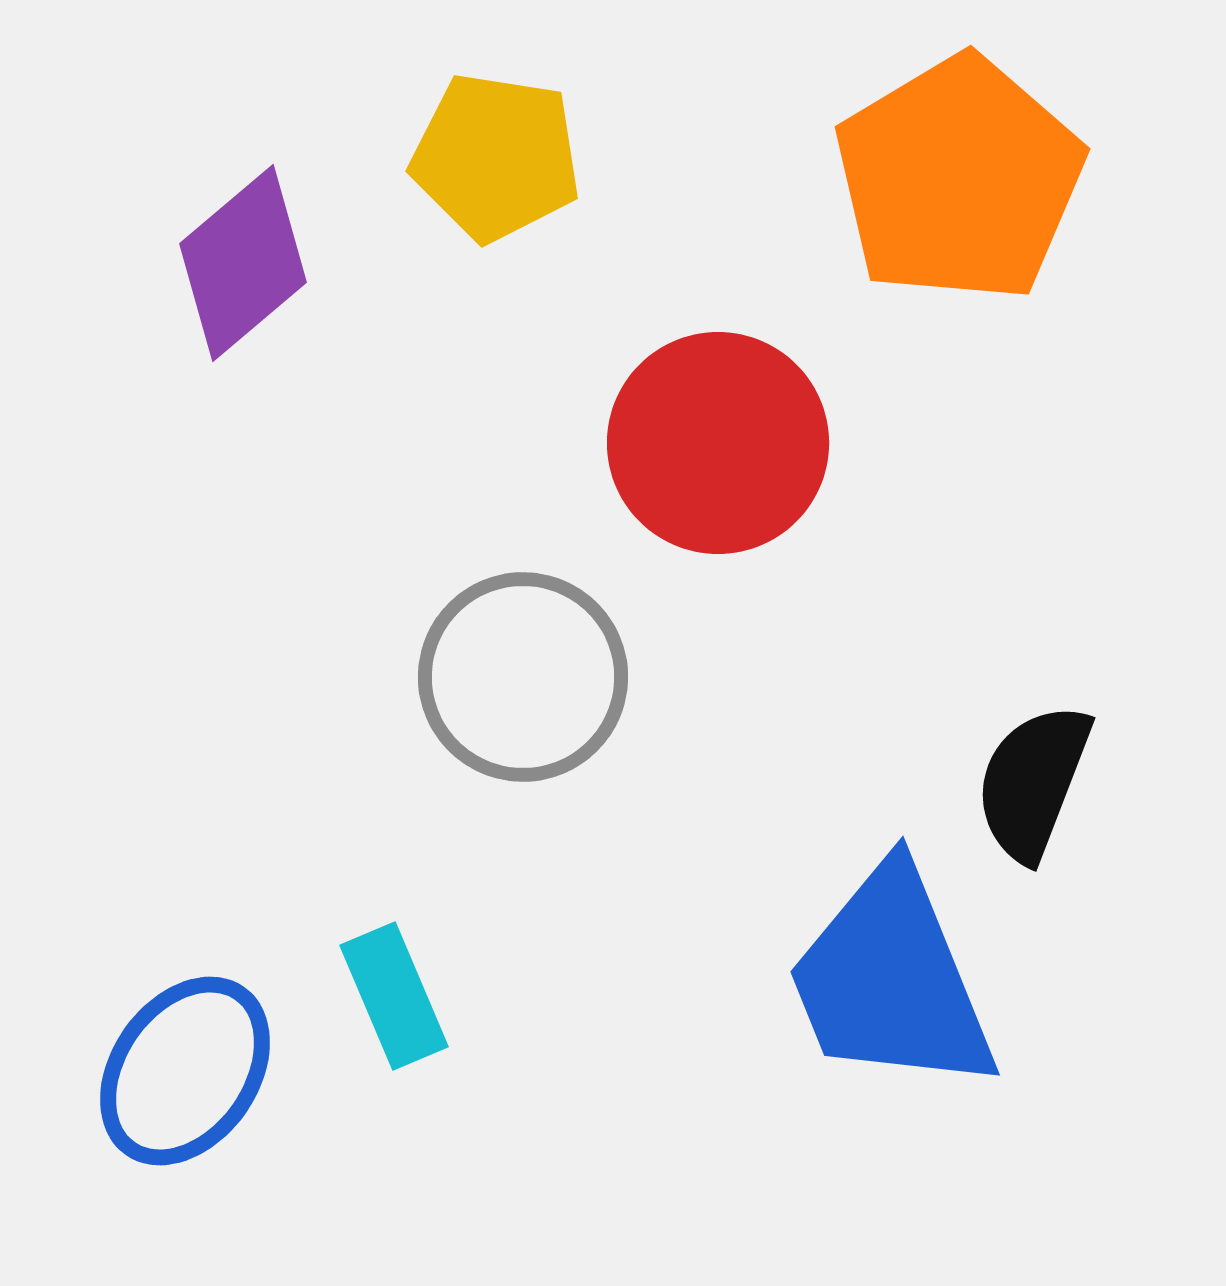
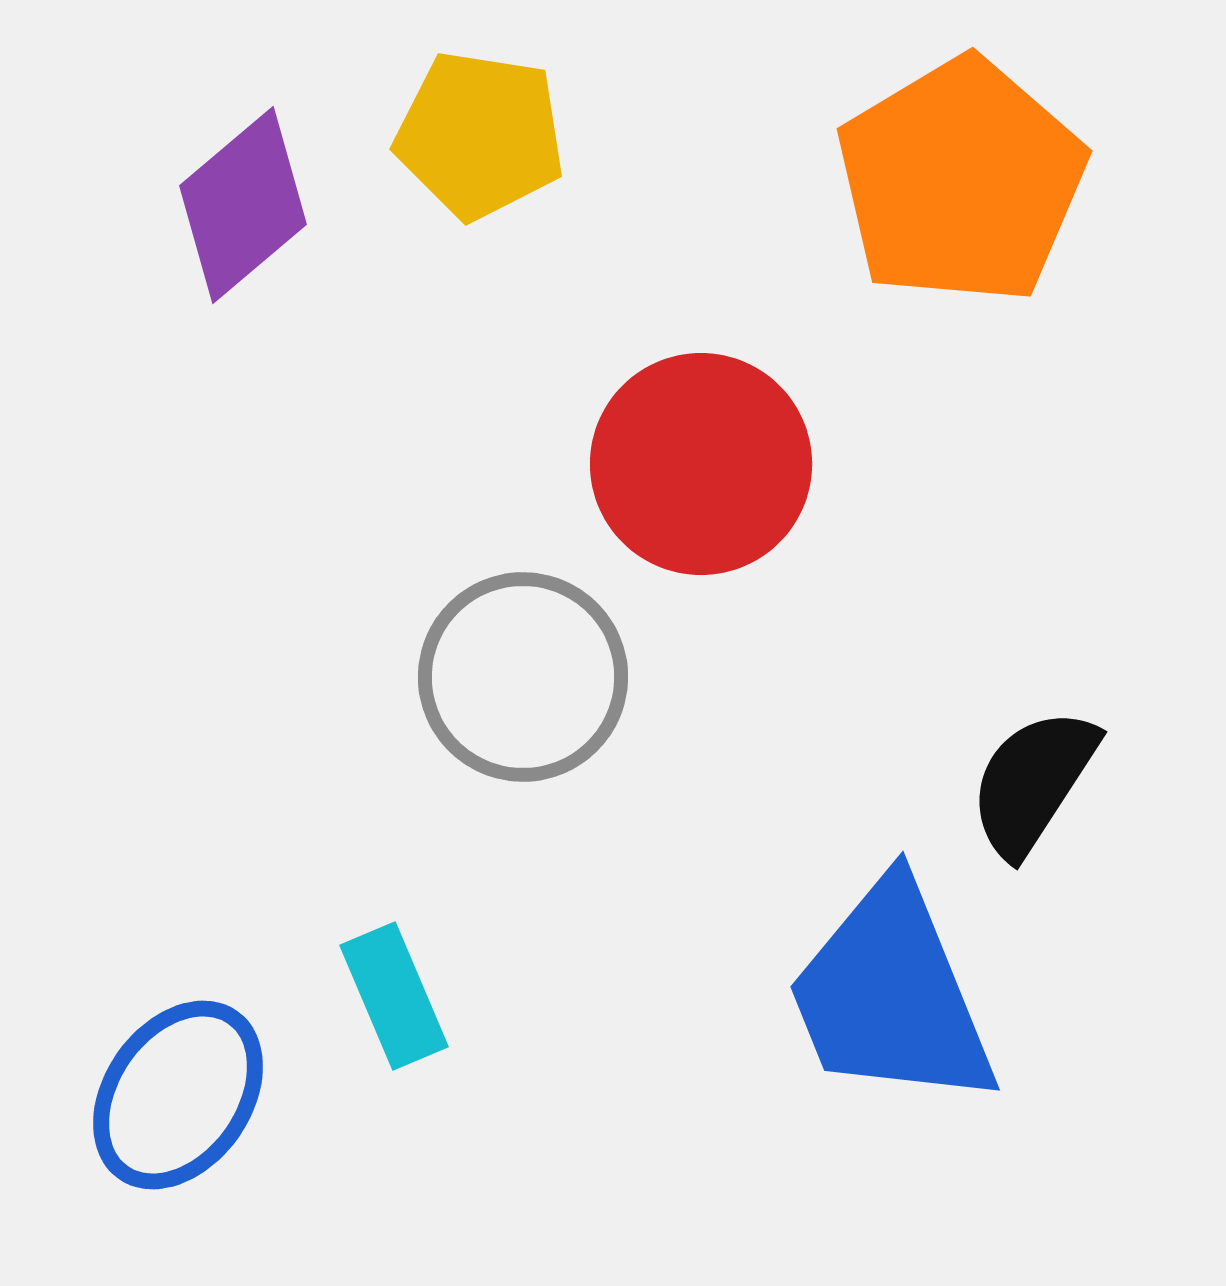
yellow pentagon: moved 16 px left, 22 px up
orange pentagon: moved 2 px right, 2 px down
purple diamond: moved 58 px up
red circle: moved 17 px left, 21 px down
black semicircle: rotated 12 degrees clockwise
blue trapezoid: moved 15 px down
blue ellipse: moved 7 px left, 24 px down
